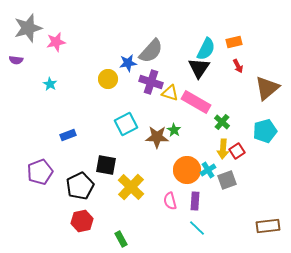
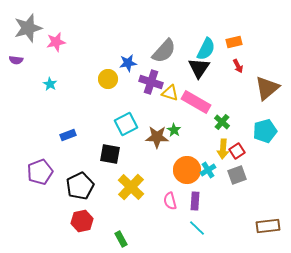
gray semicircle: moved 13 px right
black square: moved 4 px right, 11 px up
gray square: moved 10 px right, 5 px up
